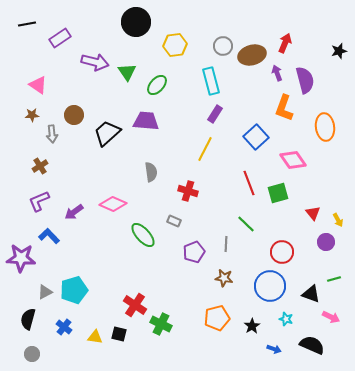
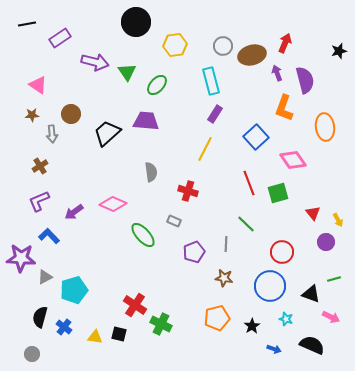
brown circle at (74, 115): moved 3 px left, 1 px up
gray triangle at (45, 292): moved 15 px up
black semicircle at (28, 319): moved 12 px right, 2 px up
